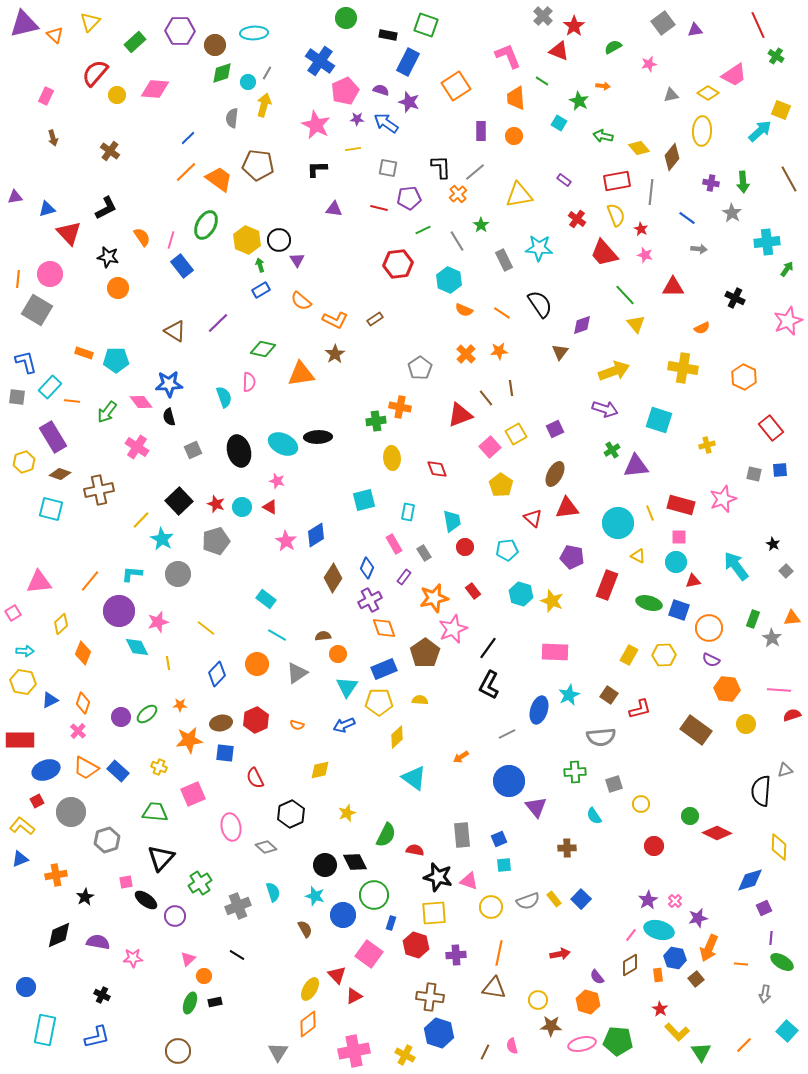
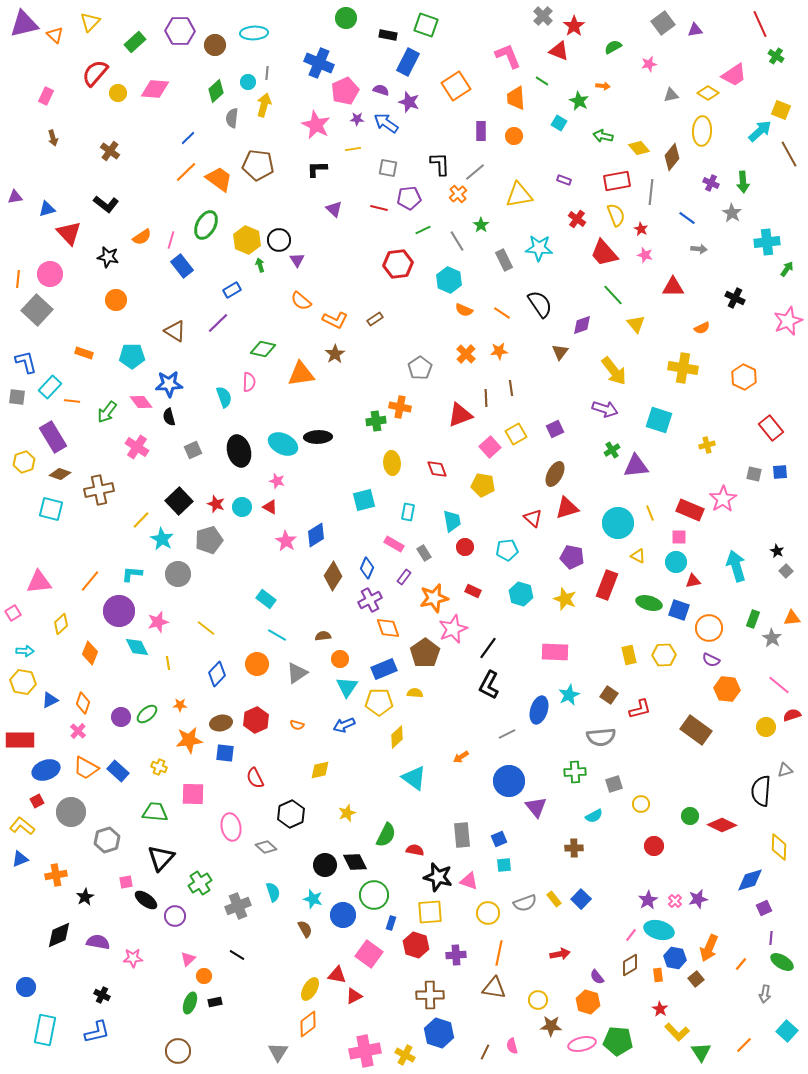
red line at (758, 25): moved 2 px right, 1 px up
blue cross at (320, 61): moved 1 px left, 2 px down; rotated 12 degrees counterclockwise
green diamond at (222, 73): moved 6 px left, 18 px down; rotated 25 degrees counterclockwise
gray line at (267, 73): rotated 24 degrees counterclockwise
yellow circle at (117, 95): moved 1 px right, 2 px up
black L-shape at (441, 167): moved 1 px left, 3 px up
brown line at (789, 179): moved 25 px up
purple rectangle at (564, 180): rotated 16 degrees counterclockwise
purple cross at (711, 183): rotated 14 degrees clockwise
black L-shape at (106, 208): moved 4 px up; rotated 65 degrees clockwise
purple triangle at (334, 209): rotated 36 degrees clockwise
orange semicircle at (142, 237): rotated 90 degrees clockwise
orange circle at (118, 288): moved 2 px left, 12 px down
blue rectangle at (261, 290): moved 29 px left
green line at (625, 295): moved 12 px left
gray square at (37, 310): rotated 12 degrees clockwise
cyan pentagon at (116, 360): moved 16 px right, 4 px up
yellow arrow at (614, 371): rotated 72 degrees clockwise
brown line at (486, 398): rotated 36 degrees clockwise
yellow ellipse at (392, 458): moved 5 px down
blue square at (780, 470): moved 2 px down
yellow pentagon at (501, 485): moved 18 px left; rotated 25 degrees counterclockwise
pink star at (723, 499): rotated 12 degrees counterclockwise
red rectangle at (681, 505): moved 9 px right, 5 px down; rotated 8 degrees clockwise
red triangle at (567, 508): rotated 10 degrees counterclockwise
gray pentagon at (216, 541): moved 7 px left, 1 px up
pink rectangle at (394, 544): rotated 30 degrees counterclockwise
black star at (773, 544): moved 4 px right, 7 px down
cyan arrow at (736, 566): rotated 20 degrees clockwise
brown diamond at (333, 578): moved 2 px up
red rectangle at (473, 591): rotated 28 degrees counterclockwise
yellow star at (552, 601): moved 13 px right, 2 px up
orange diamond at (384, 628): moved 4 px right
orange diamond at (83, 653): moved 7 px right
orange circle at (338, 654): moved 2 px right, 5 px down
yellow rectangle at (629, 655): rotated 42 degrees counterclockwise
pink line at (779, 690): moved 5 px up; rotated 35 degrees clockwise
yellow semicircle at (420, 700): moved 5 px left, 7 px up
yellow circle at (746, 724): moved 20 px right, 3 px down
pink square at (193, 794): rotated 25 degrees clockwise
cyan semicircle at (594, 816): rotated 84 degrees counterclockwise
red diamond at (717, 833): moved 5 px right, 8 px up
brown cross at (567, 848): moved 7 px right
cyan star at (315, 896): moved 2 px left, 3 px down
gray semicircle at (528, 901): moved 3 px left, 2 px down
yellow circle at (491, 907): moved 3 px left, 6 px down
yellow square at (434, 913): moved 4 px left, 1 px up
purple star at (698, 918): moved 19 px up
orange line at (741, 964): rotated 56 degrees counterclockwise
red triangle at (337, 975): rotated 36 degrees counterclockwise
brown cross at (430, 997): moved 2 px up; rotated 8 degrees counterclockwise
blue L-shape at (97, 1037): moved 5 px up
pink cross at (354, 1051): moved 11 px right
